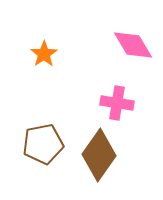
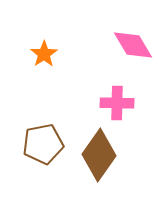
pink cross: rotated 8 degrees counterclockwise
